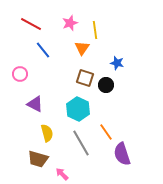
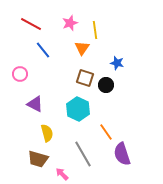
gray line: moved 2 px right, 11 px down
